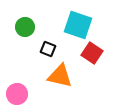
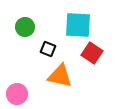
cyan square: rotated 16 degrees counterclockwise
